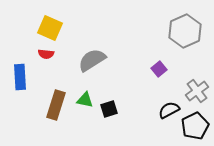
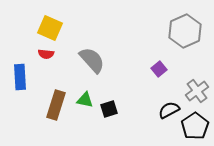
gray semicircle: rotated 80 degrees clockwise
black pentagon: rotated 8 degrees counterclockwise
